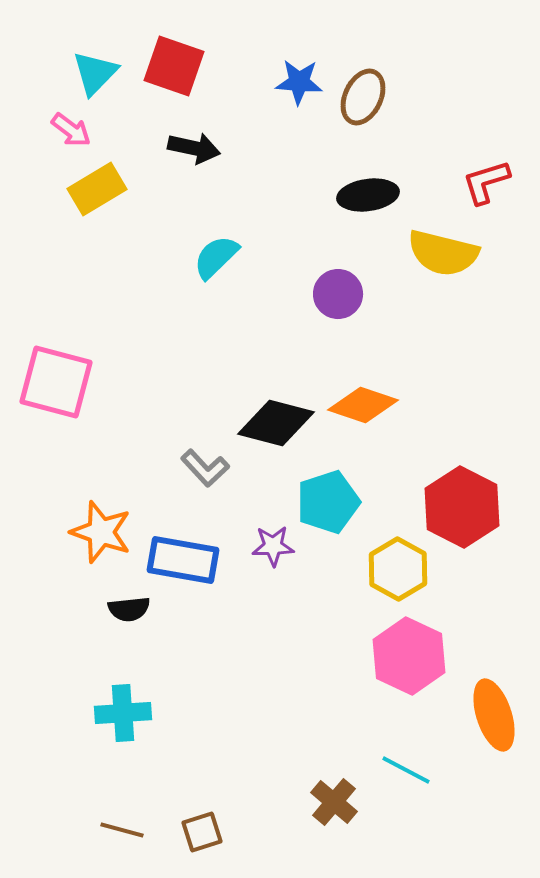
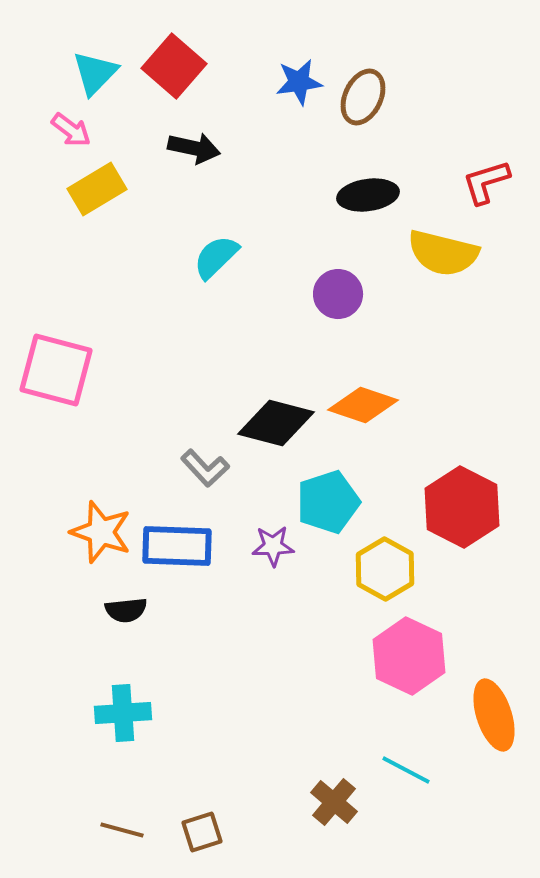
red square: rotated 22 degrees clockwise
blue star: rotated 12 degrees counterclockwise
pink square: moved 12 px up
blue rectangle: moved 6 px left, 14 px up; rotated 8 degrees counterclockwise
yellow hexagon: moved 13 px left
black semicircle: moved 3 px left, 1 px down
